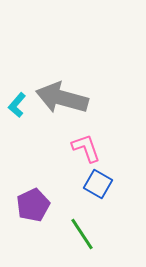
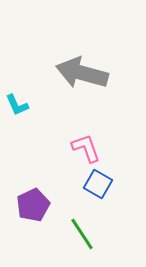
gray arrow: moved 20 px right, 25 px up
cyan L-shape: rotated 65 degrees counterclockwise
